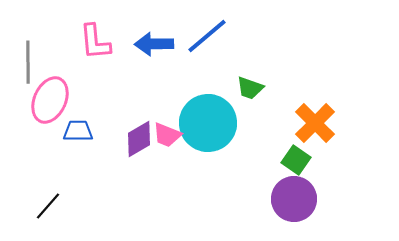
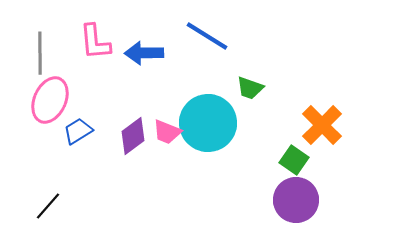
blue line: rotated 72 degrees clockwise
blue arrow: moved 10 px left, 9 px down
gray line: moved 12 px right, 9 px up
orange cross: moved 7 px right, 2 px down
blue trapezoid: rotated 32 degrees counterclockwise
pink trapezoid: moved 3 px up
purple diamond: moved 6 px left, 3 px up; rotated 6 degrees counterclockwise
green square: moved 2 px left
purple circle: moved 2 px right, 1 px down
